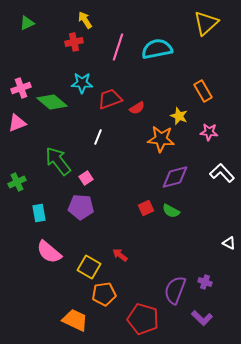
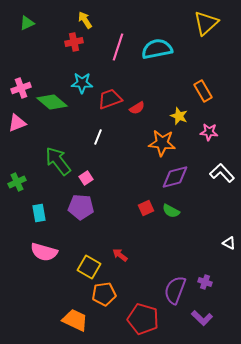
orange star: moved 1 px right, 4 px down
pink semicircle: moved 5 px left; rotated 24 degrees counterclockwise
